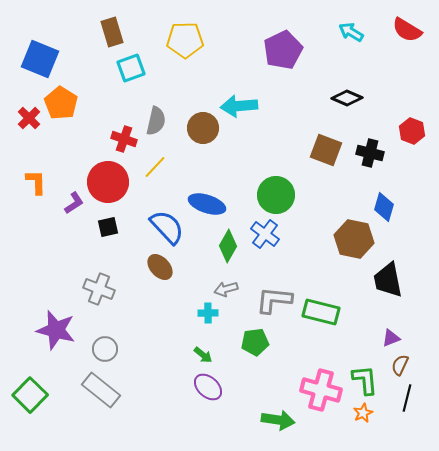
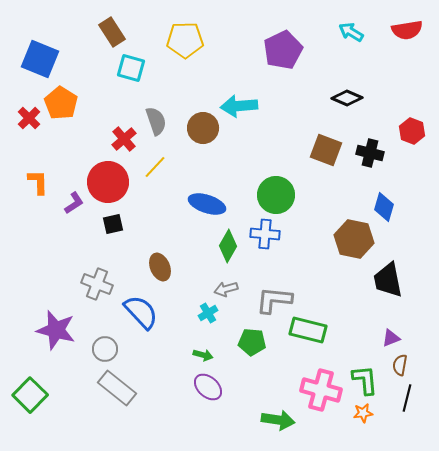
red semicircle at (407, 30): rotated 40 degrees counterclockwise
brown rectangle at (112, 32): rotated 16 degrees counterclockwise
cyan square at (131, 68): rotated 36 degrees clockwise
gray semicircle at (156, 121): rotated 32 degrees counterclockwise
red cross at (124, 139): rotated 30 degrees clockwise
orange L-shape at (36, 182): moved 2 px right
black square at (108, 227): moved 5 px right, 3 px up
blue semicircle at (167, 227): moved 26 px left, 85 px down
blue cross at (265, 234): rotated 32 degrees counterclockwise
brown ellipse at (160, 267): rotated 20 degrees clockwise
gray cross at (99, 289): moved 2 px left, 5 px up
green rectangle at (321, 312): moved 13 px left, 18 px down
cyan cross at (208, 313): rotated 30 degrees counterclockwise
green pentagon at (255, 342): moved 3 px left; rotated 12 degrees clockwise
green arrow at (203, 355): rotated 24 degrees counterclockwise
brown semicircle at (400, 365): rotated 15 degrees counterclockwise
gray rectangle at (101, 390): moved 16 px right, 2 px up
orange star at (363, 413): rotated 18 degrees clockwise
